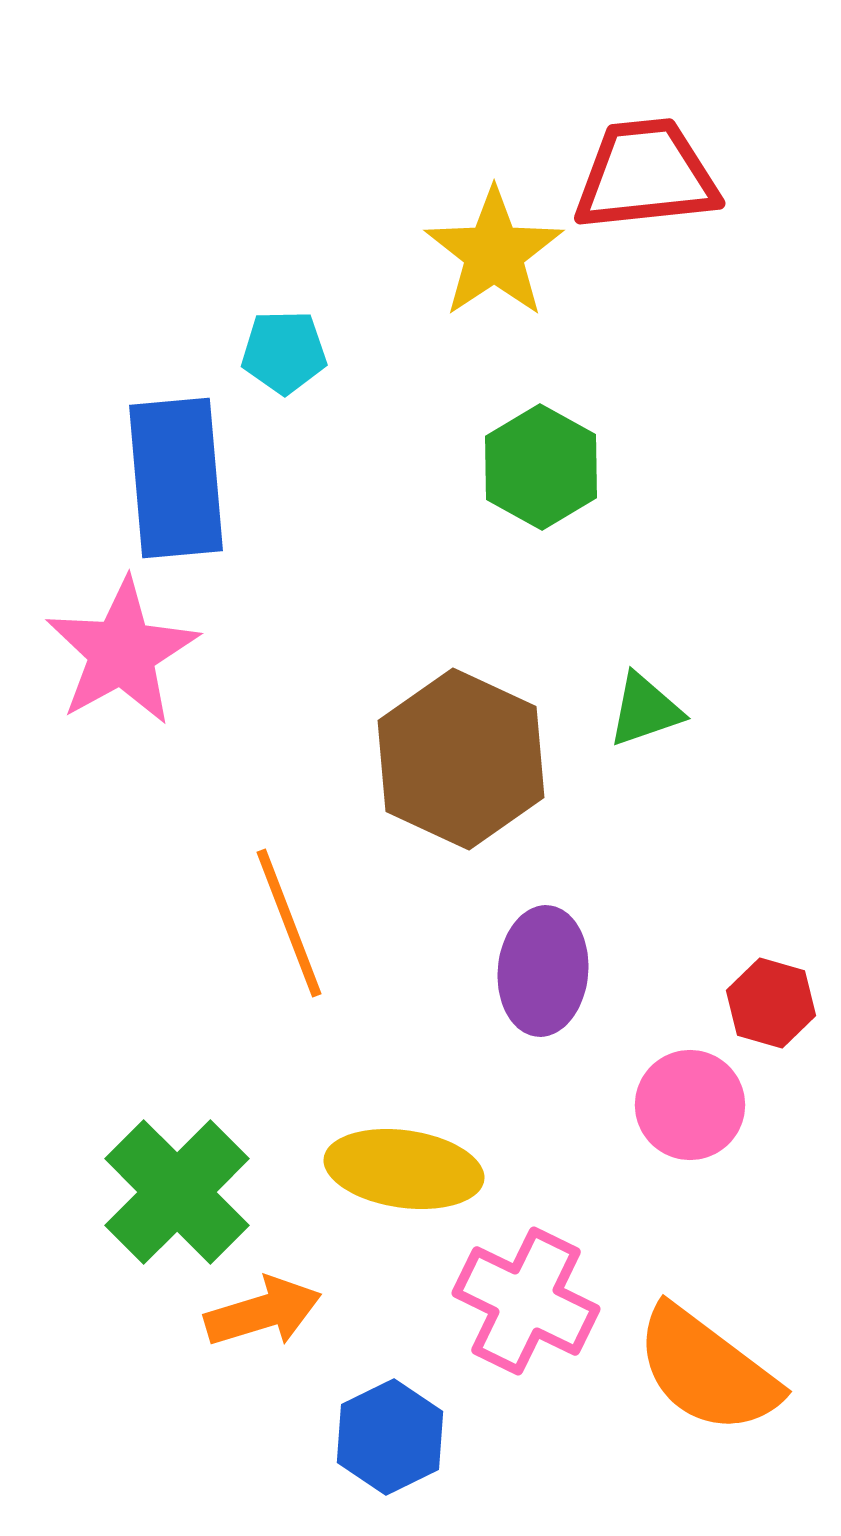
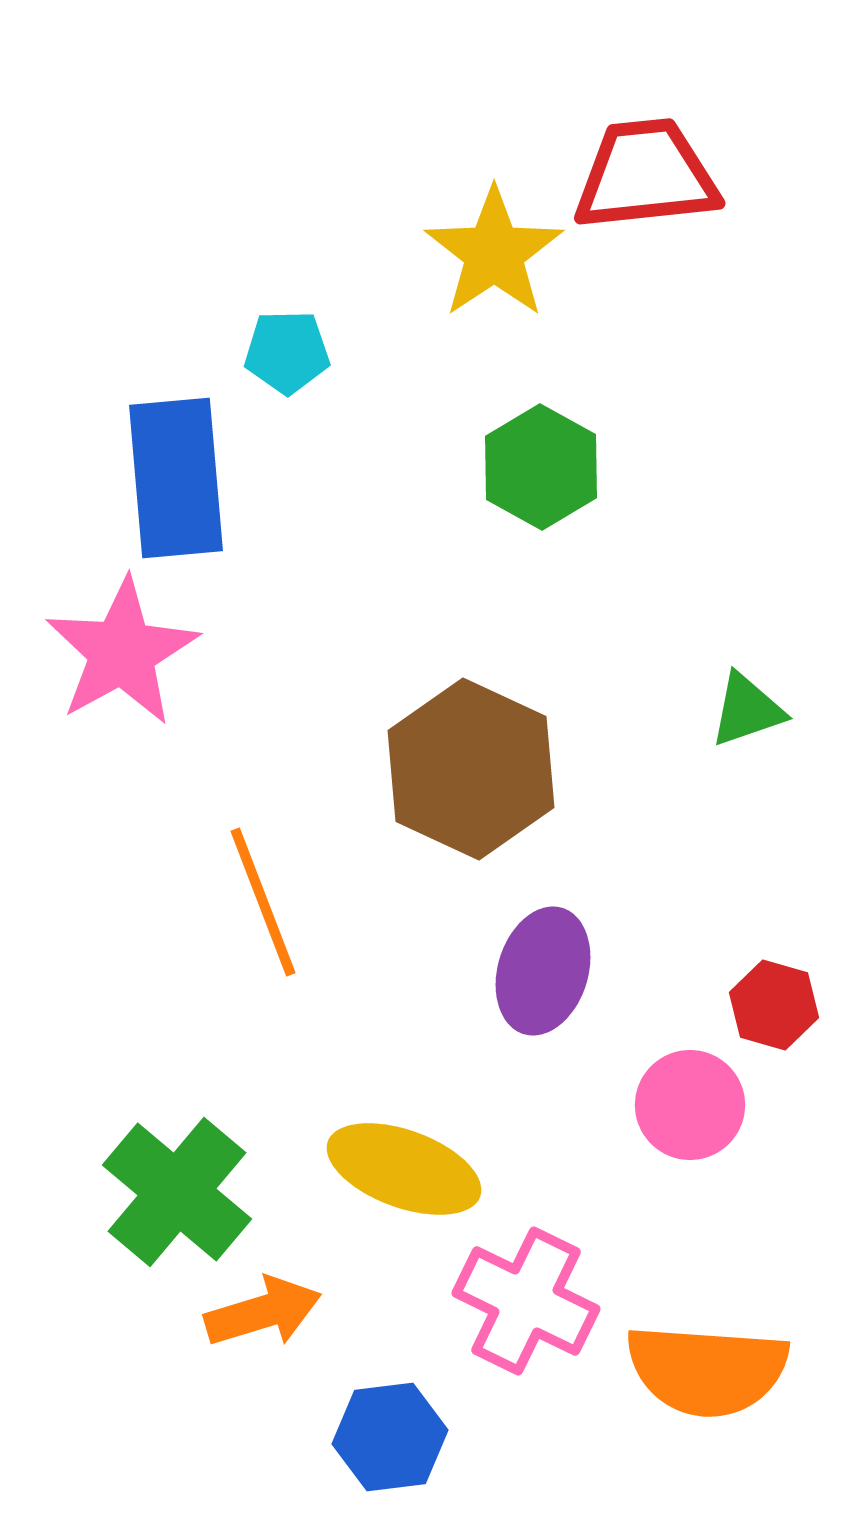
cyan pentagon: moved 3 px right
green triangle: moved 102 px right
brown hexagon: moved 10 px right, 10 px down
orange line: moved 26 px left, 21 px up
purple ellipse: rotated 12 degrees clockwise
red hexagon: moved 3 px right, 2 px down
yellow ellipse: rotated 12 degrees clockwise
green cross: rotated 5 degrees counterclockwise
orange semicircle: rotated 33 degrees counterclockwise
blue hexagon: rotated 19 degrees clockwise
